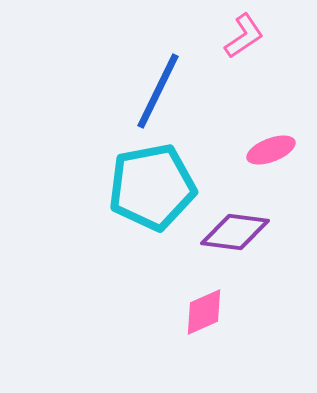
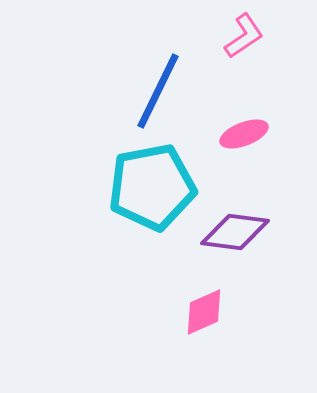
pink ellipse: moved 27 px left, 16 px up
